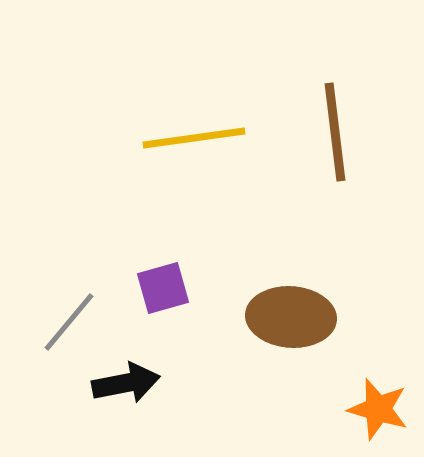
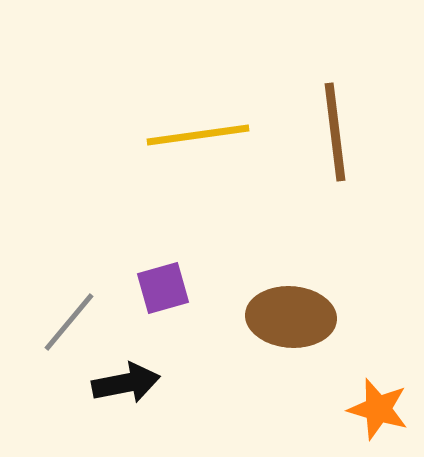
yellow line: moved 4 px right, 3 px up
